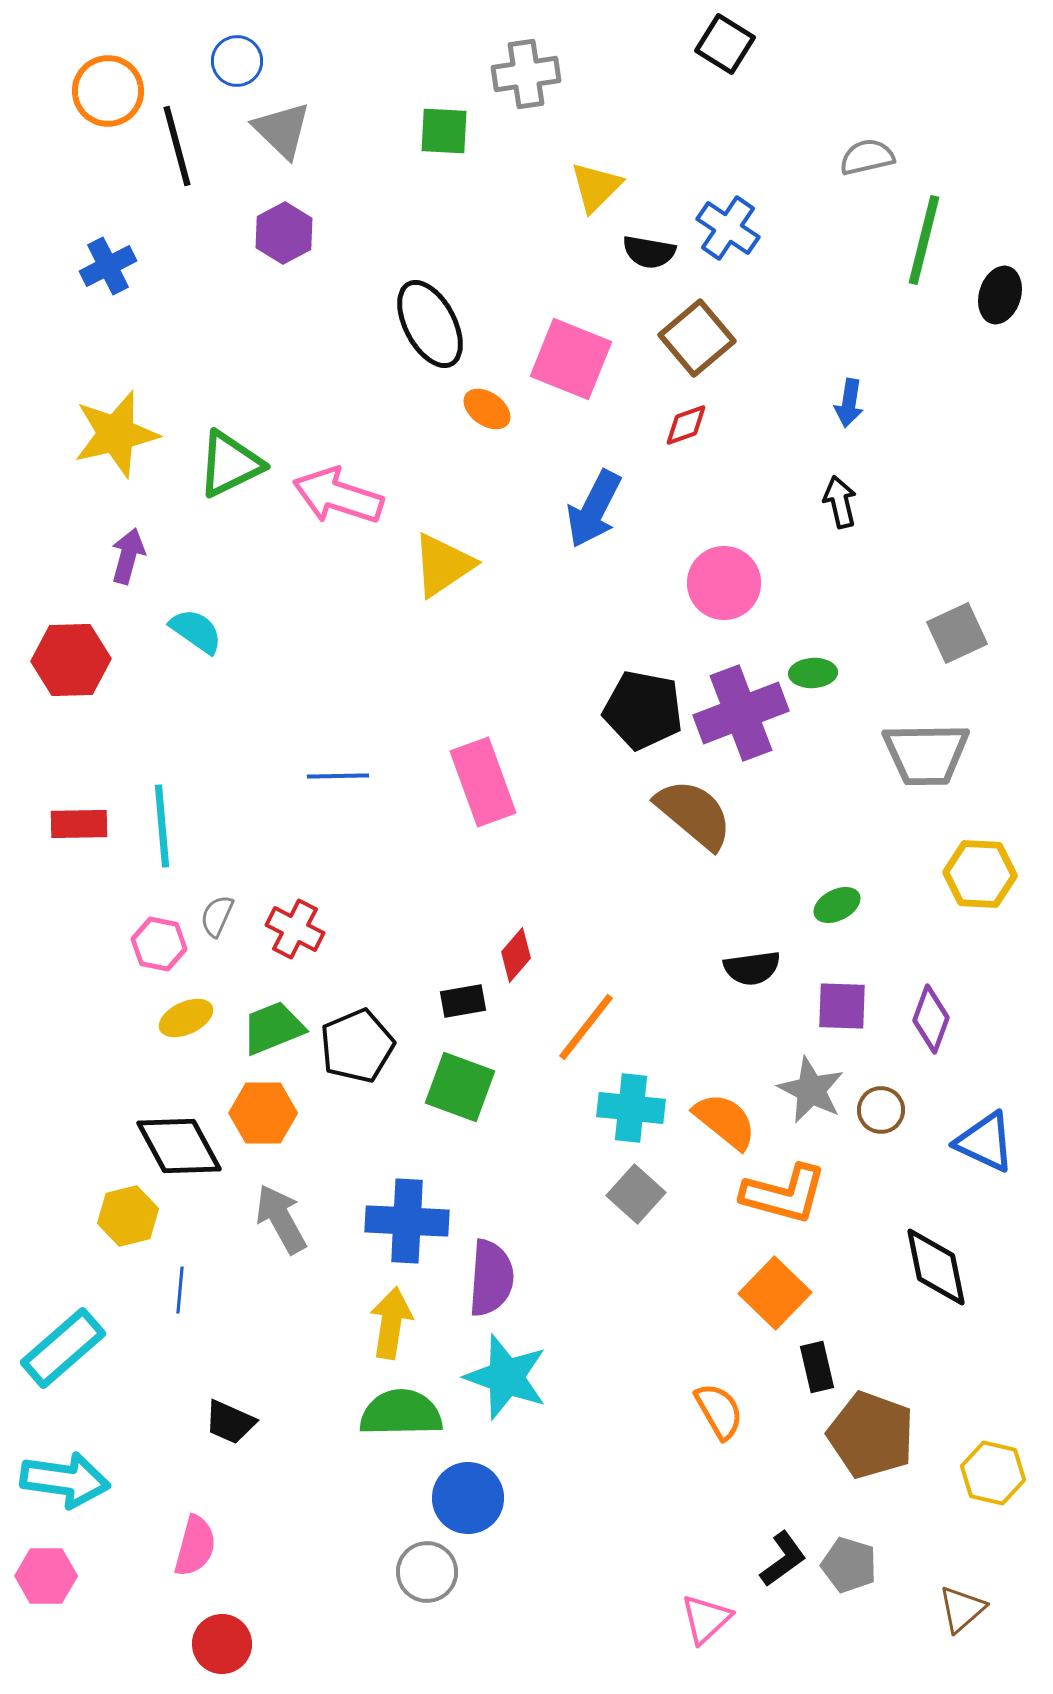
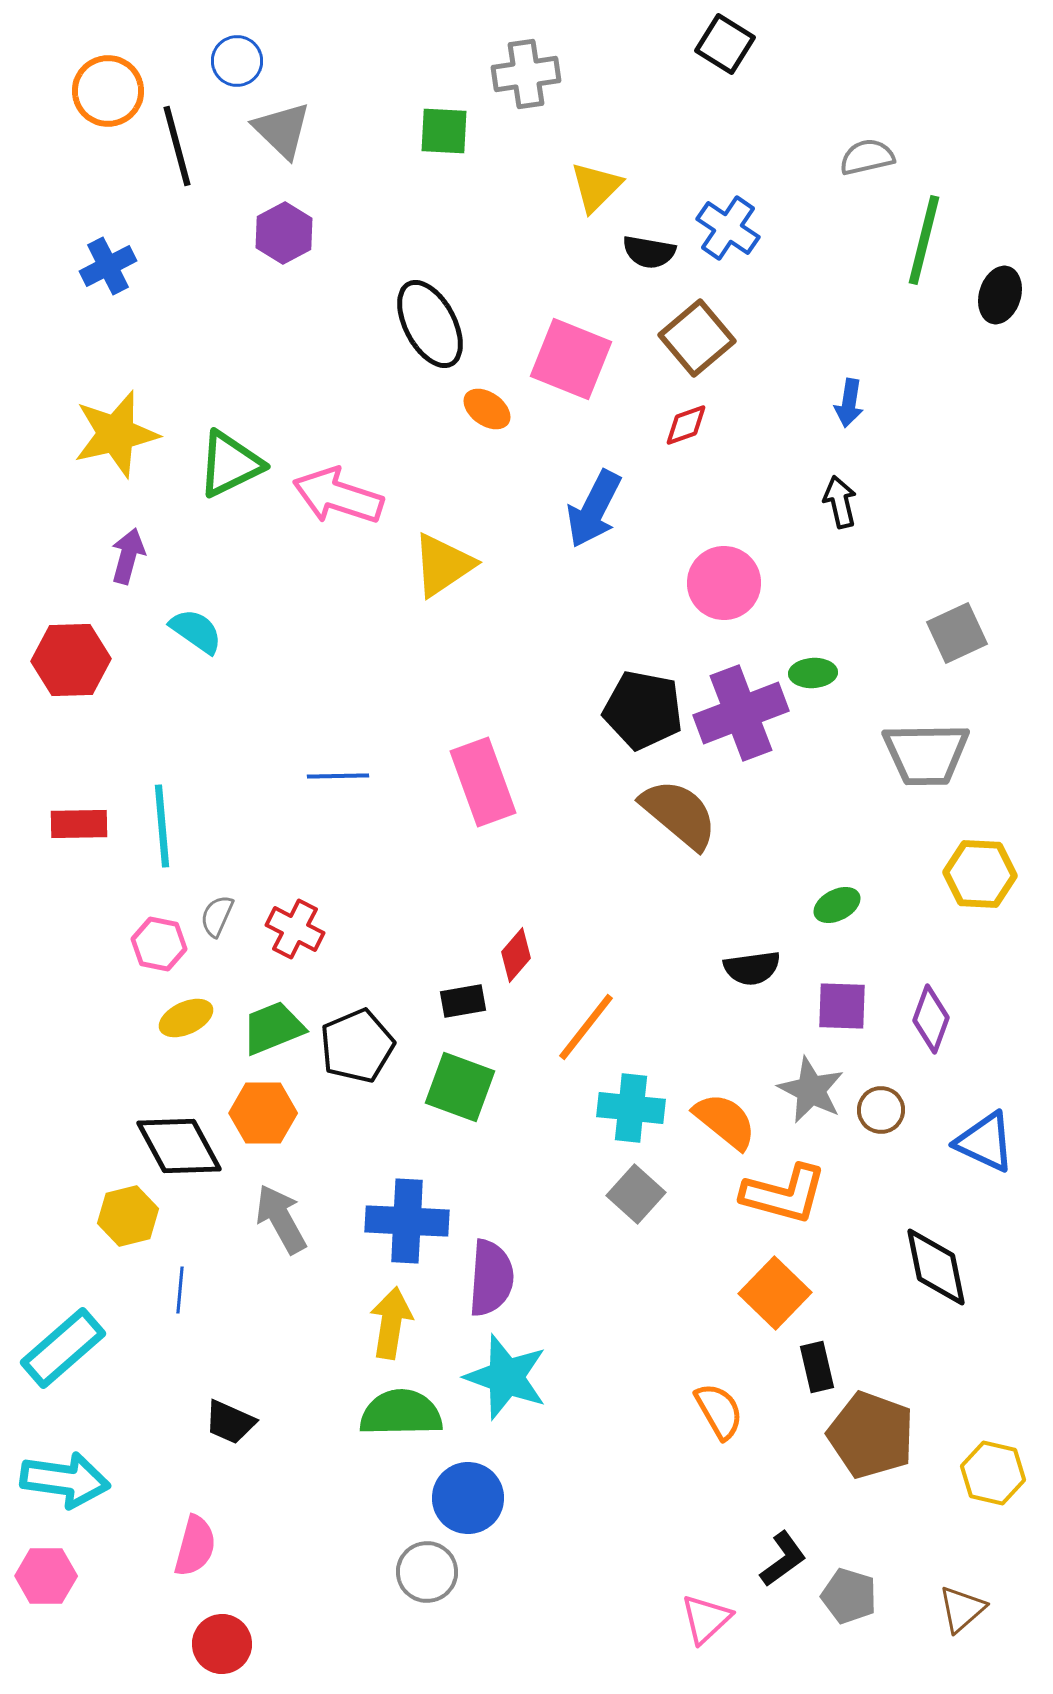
brown semicircle at (694, 814): moved 15 px left
gray pentagon at (849, 1565): moved 31 px down
